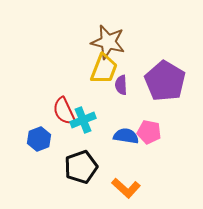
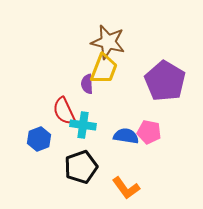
purple semicircle: moved 34 px left, 1 px up
cyan cross: moved 5 px down; rotated 30 degrees clockwise
orange L-shape: rotated 12 degrees clockwise
